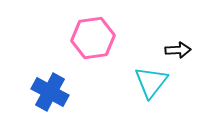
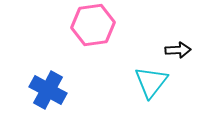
pink hexagon: moved 13 px up
blue cross: moved 2 px left, 2 px up
